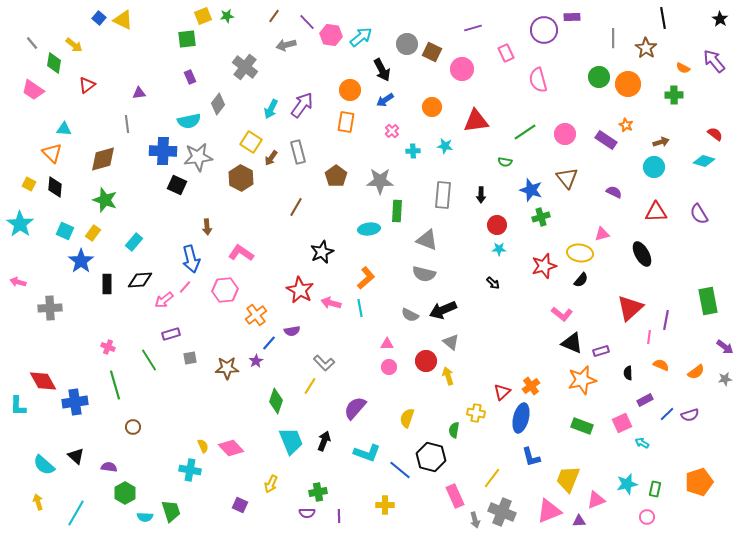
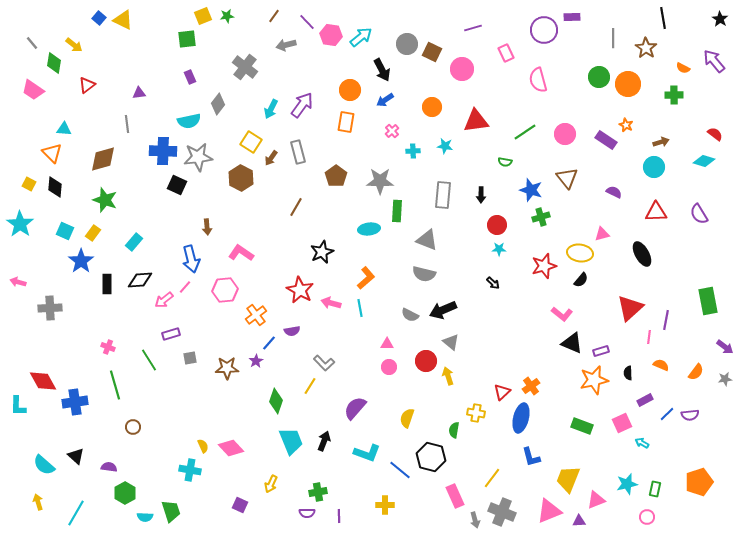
orange semicircle at (696, 372): rotated 18 degrees counterclockwise
orange star at (582, 380): moved 12 px right
purple semicircle at (690, 415): rotated 12 degrees clockwise
